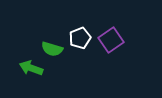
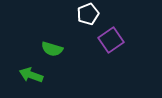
white pentagon: moved 8 px right, 24 px up
green arrow: moved 7 px down
